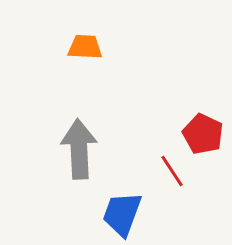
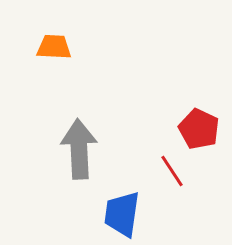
orange trapezoid: moved 31 px left
red pentagon: moved 4 px left, 5 px up
blue trapezoid: rotated 12 degrees counterclockwise
